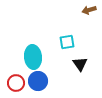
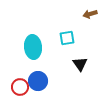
brown arrow: moved 1 px right, 4 px down
cyan square: moved 4 px up
cyan ellipse: moved 10 px up
red circle: moved 4 px right, 4 px down
